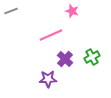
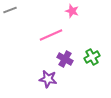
gray line: moved 1 px left, 1 px up
purple cross: rotated 14 degrees counterclockwise
purple star: rotated 12 degrees clockwise
